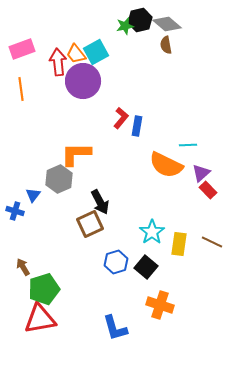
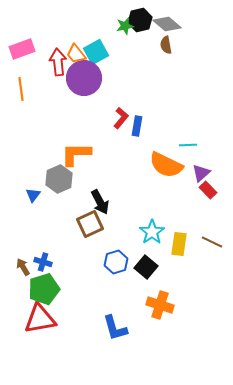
purple circle: moved 1 px right, 3 px up
blue cross: moved 28 px right, 51 px down
